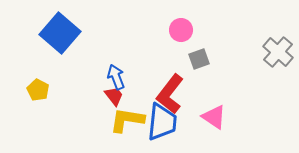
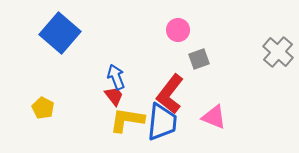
pink circle: moved 3 px left
yellow pentagon: moved 5 px right, 18 px down
pink triangle: rotated 12 degrees counterclockwise
